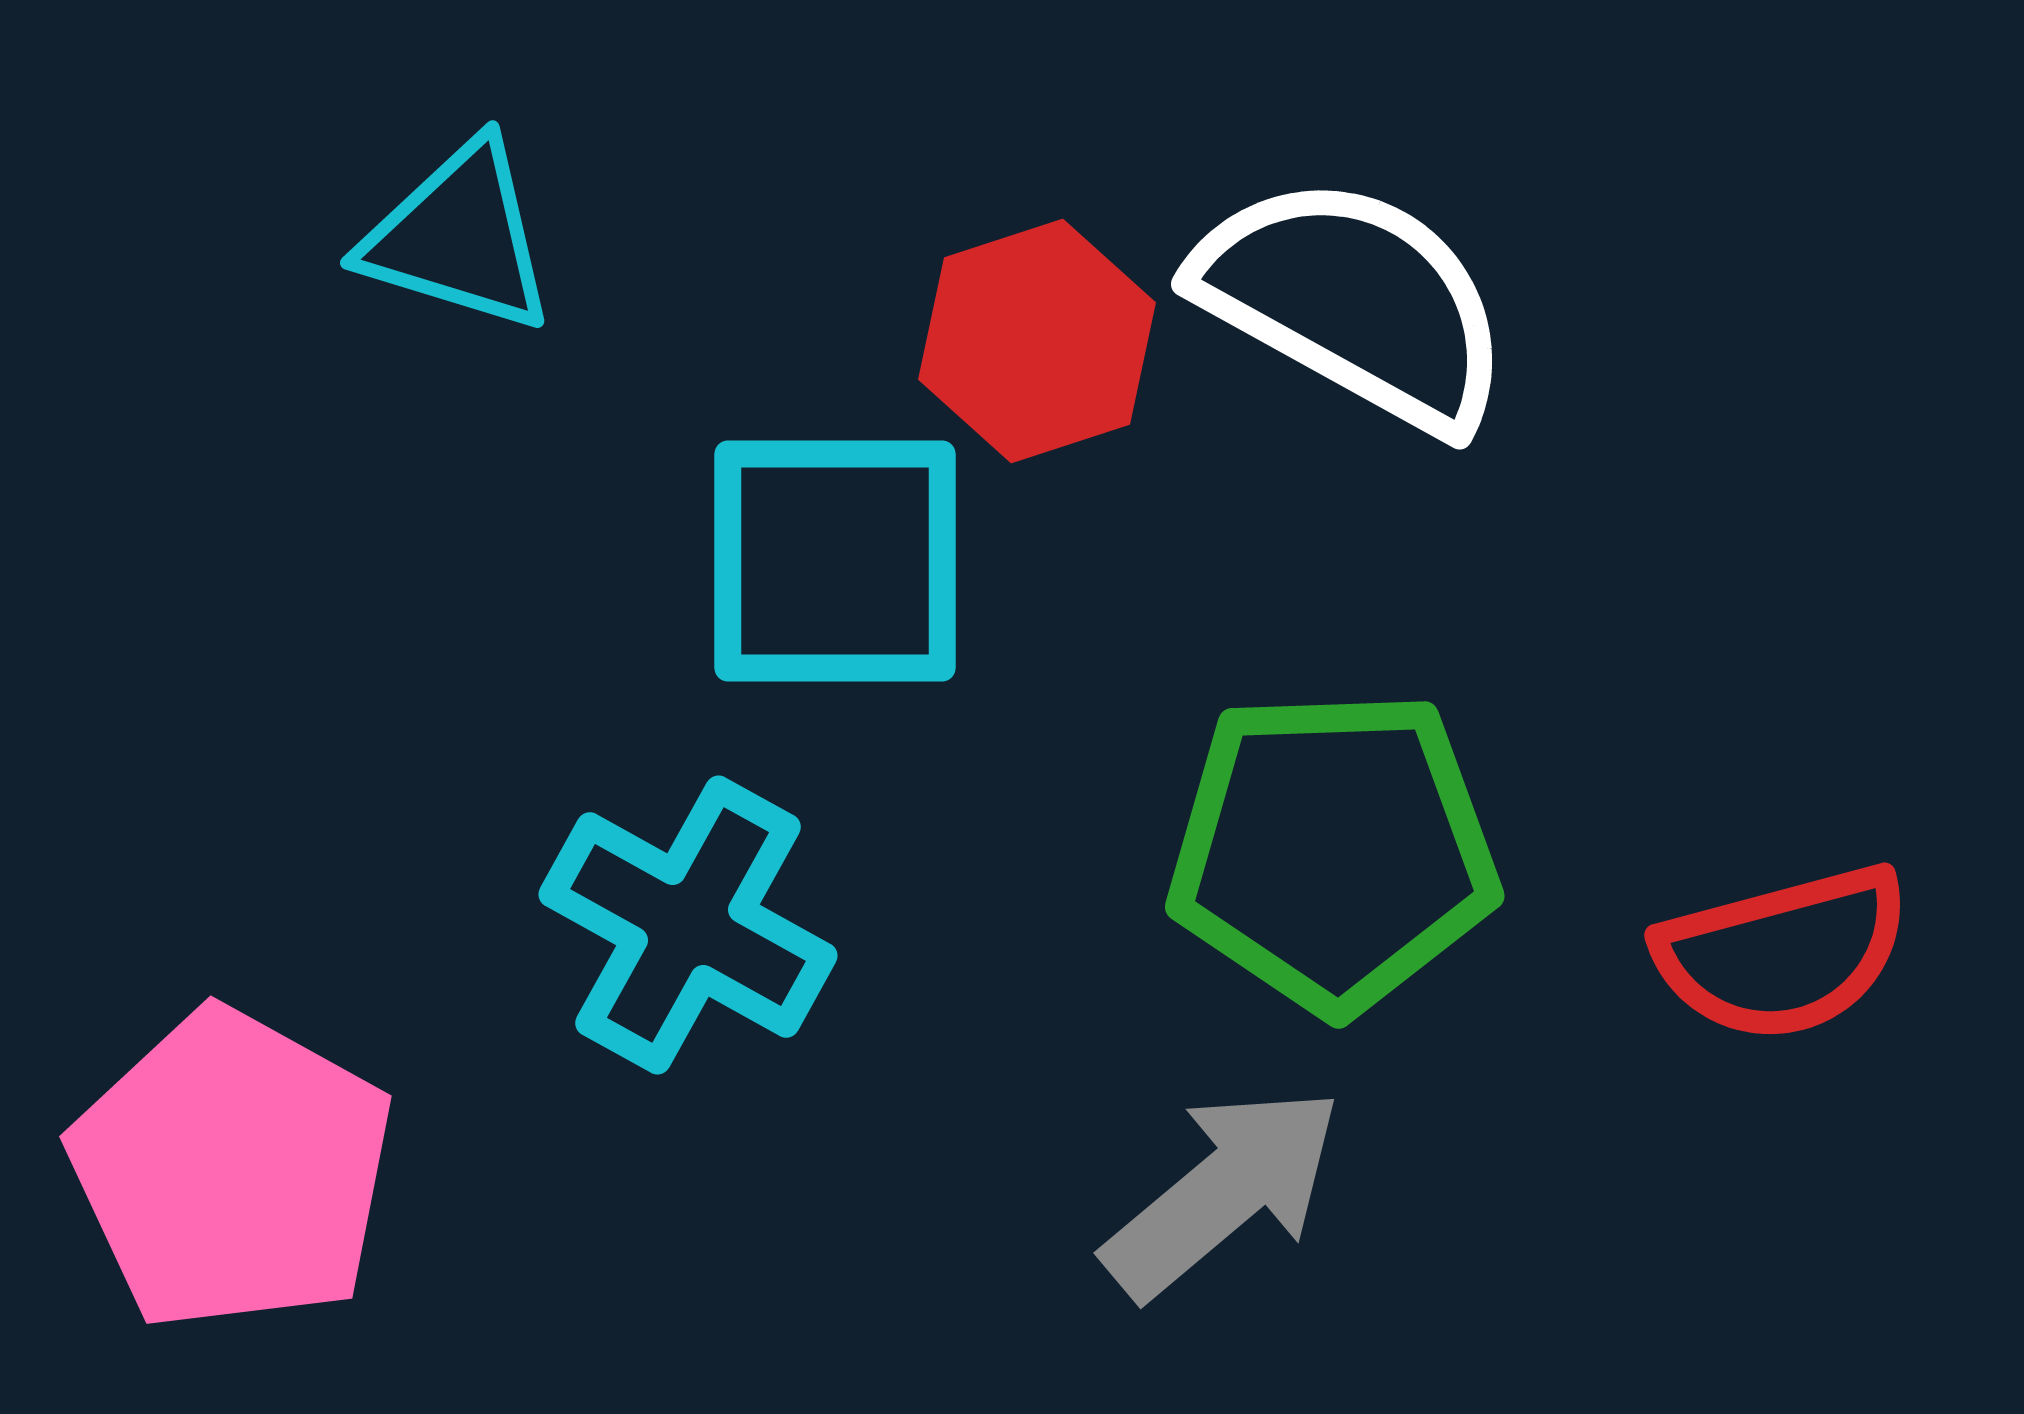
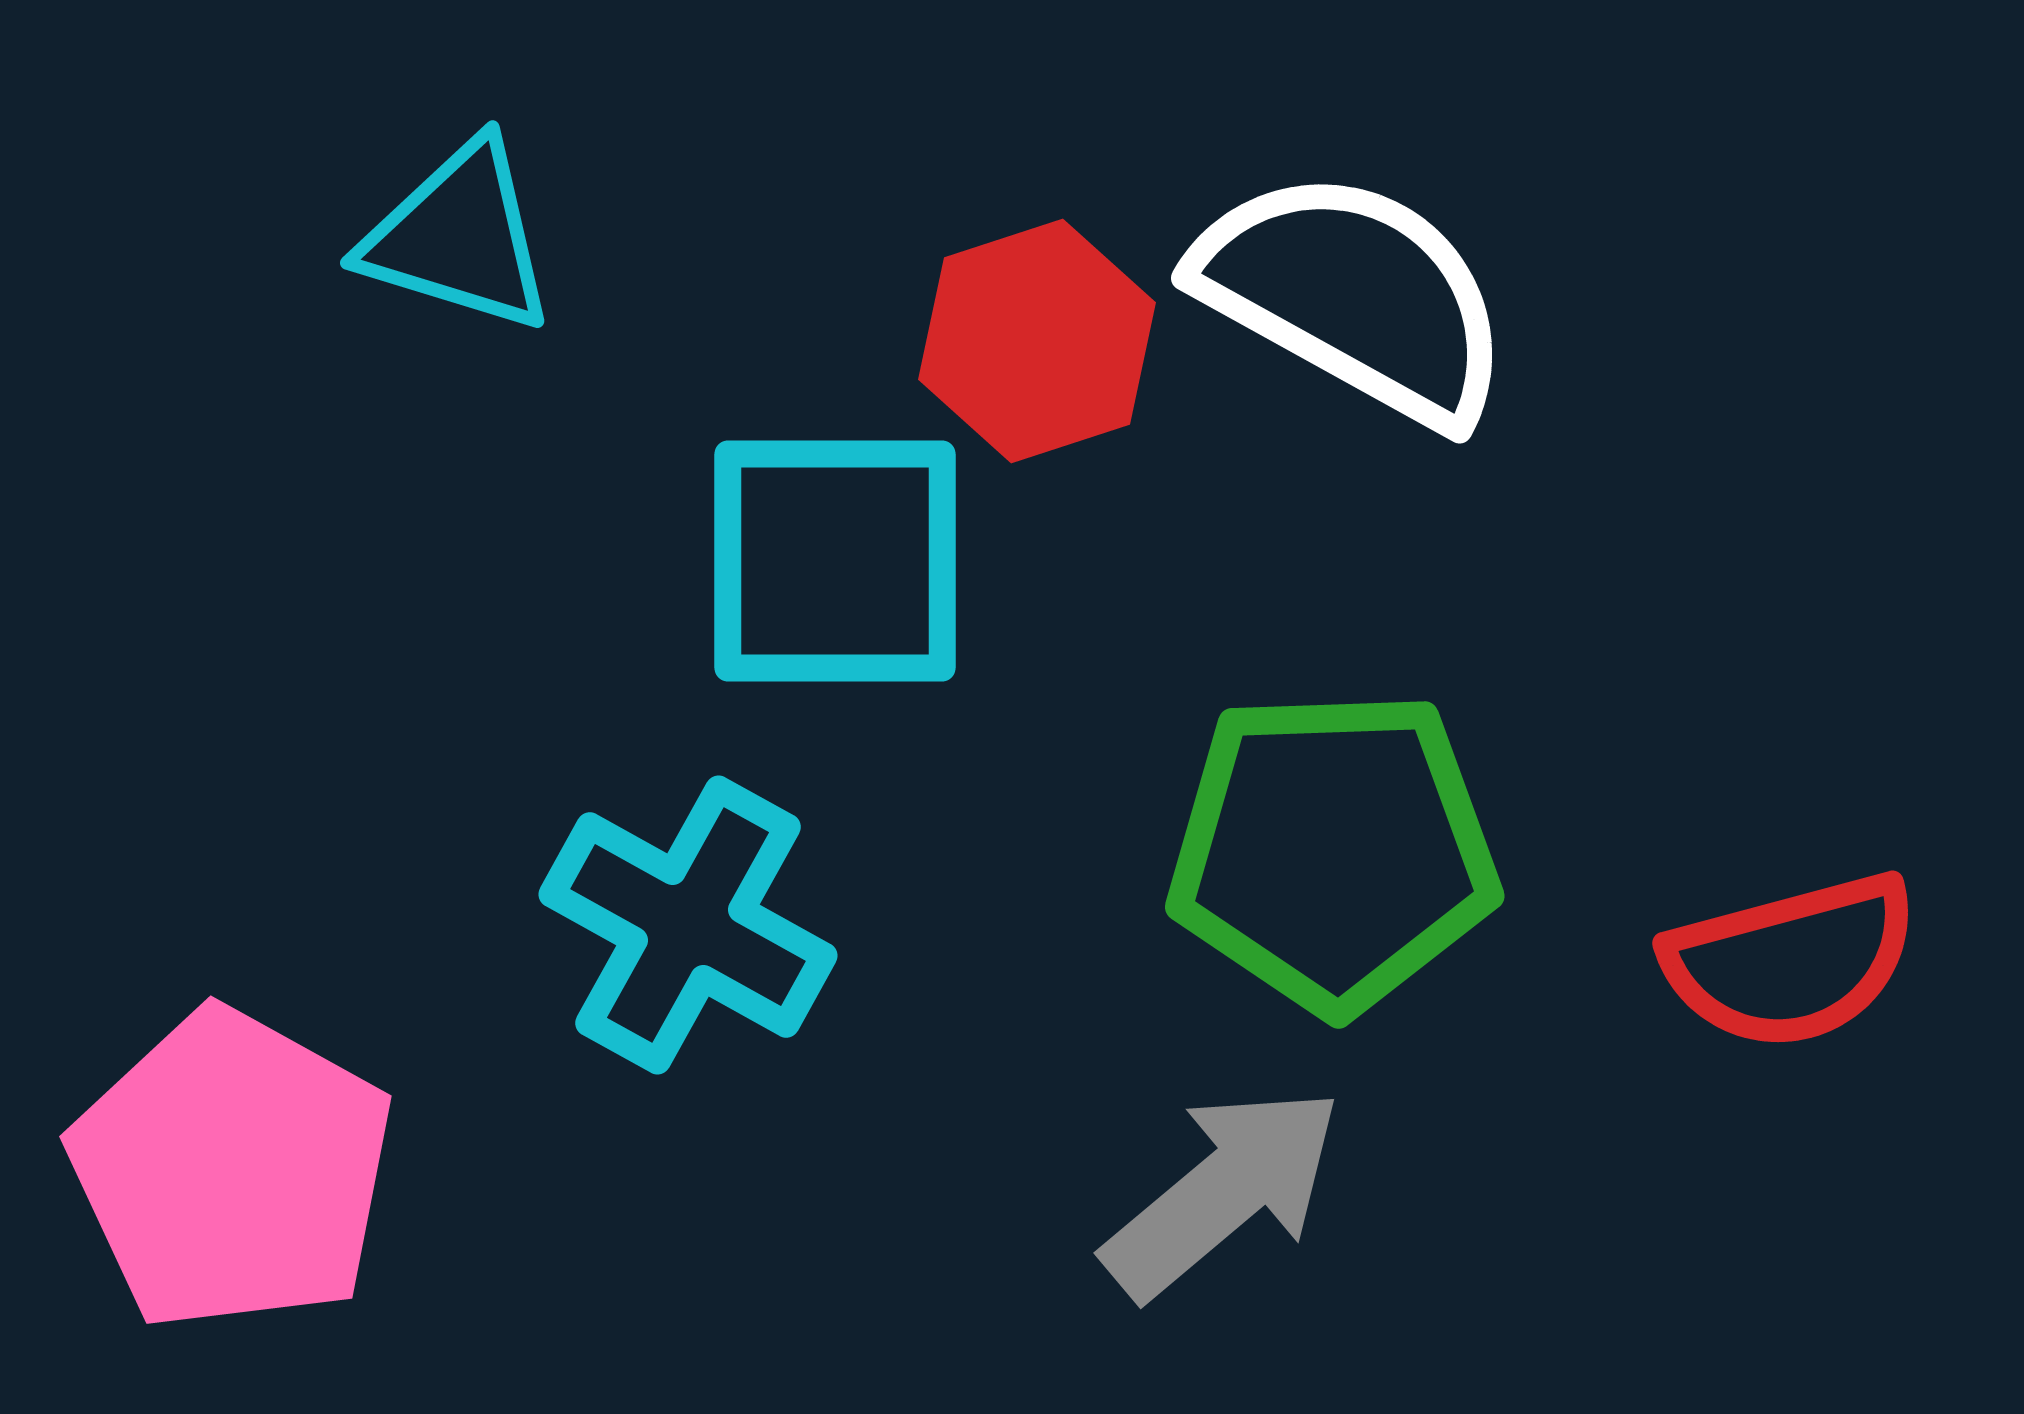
white semicircle: moved 6 px up
red semicircle: moved 8 px right, 8 px down
